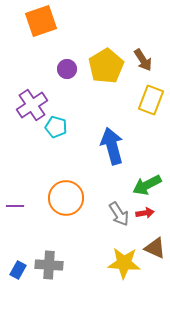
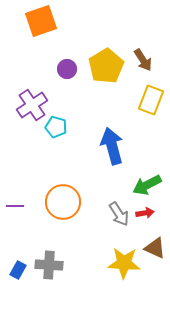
orange circle: moved 3 px left, 4 px down
